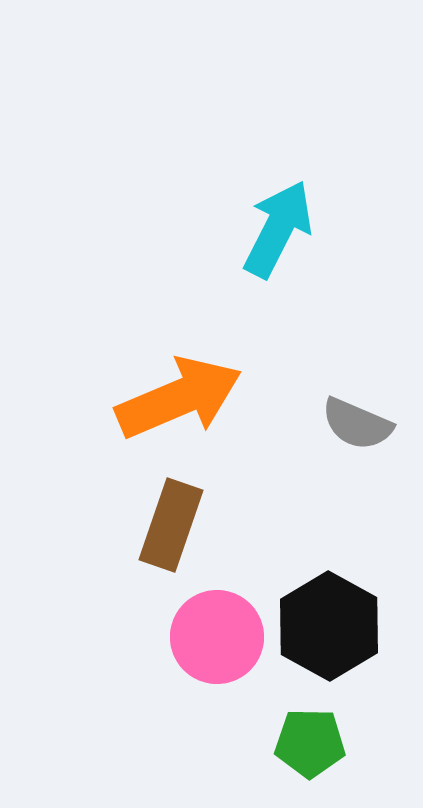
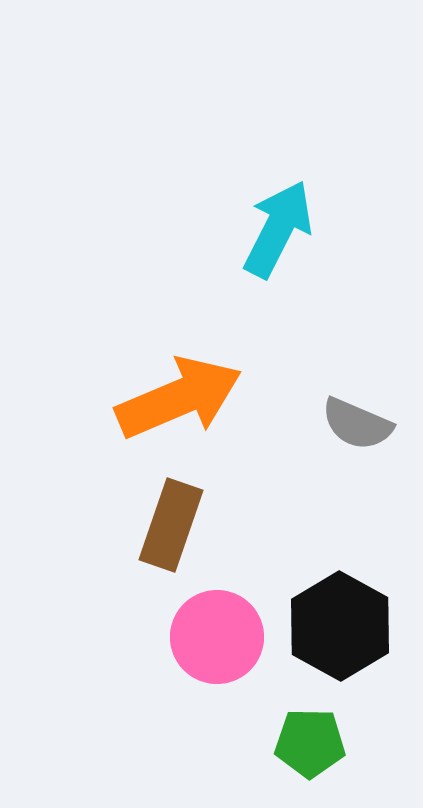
black hexagon: moved 11 px right
